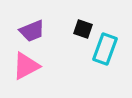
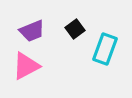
black square: moved 8 px left; rotated 36 degrees clockwise
